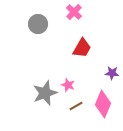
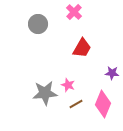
gray star: rotated 15 degrees clockwise
brown line: moved 2 px up
